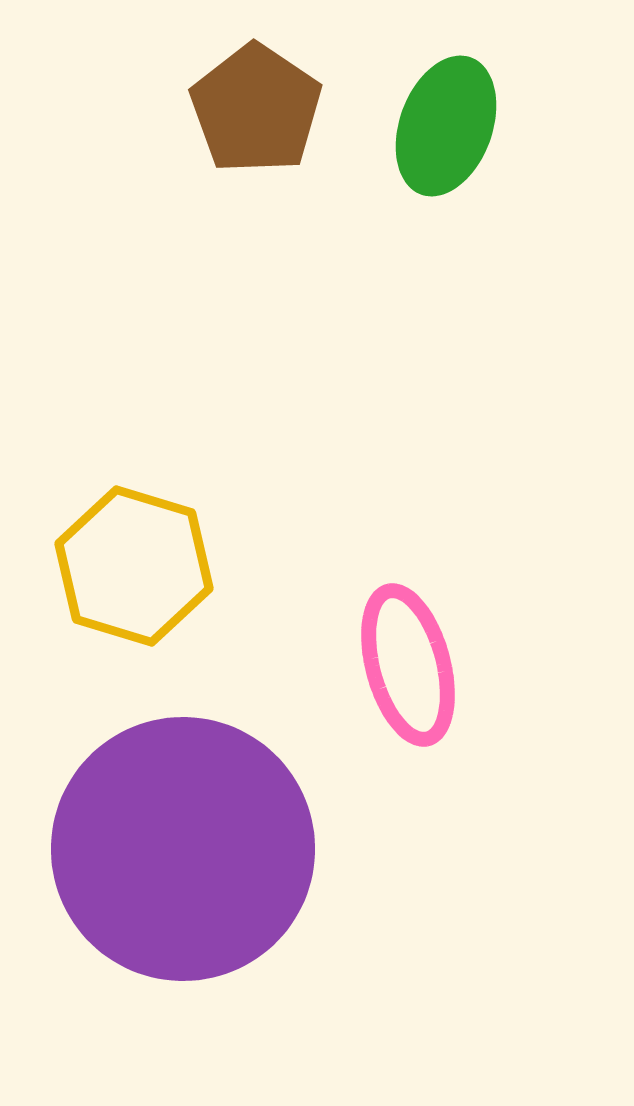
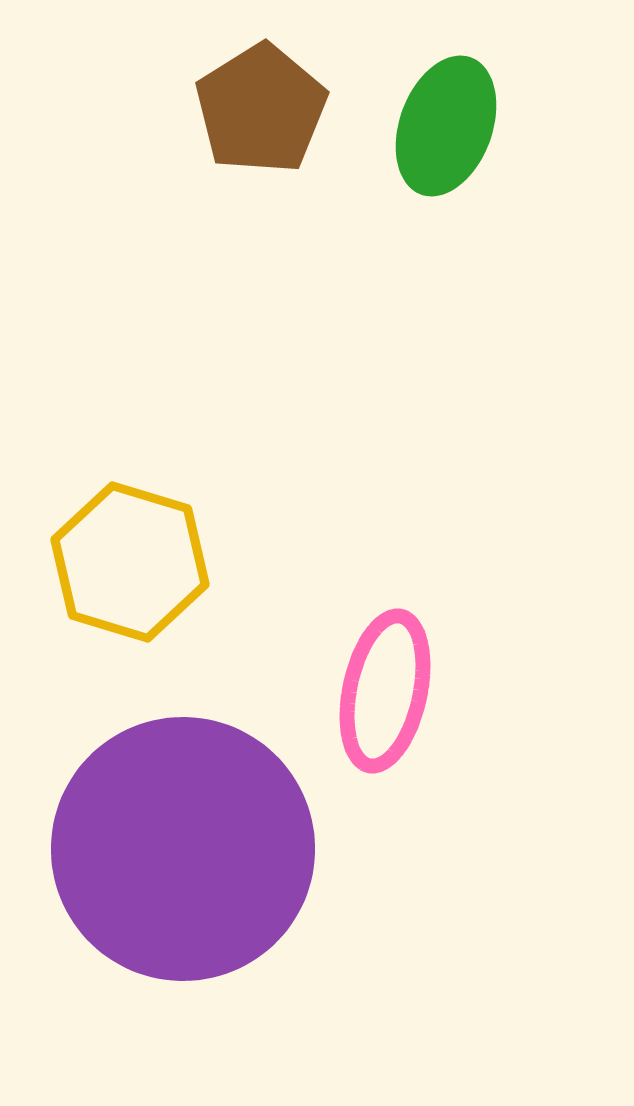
brown pentagon: moved 5 px right; rotated 6 degrees clockwise
yellow hexagon: moved 4 px left, 4 px up
pink ellipse: moved 23 px left, 26 px down; rotated 27 degrees clockwise
